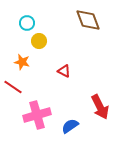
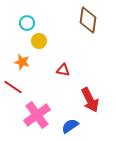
brown diamond: rotated 28 degrees clockwise
red triangle: moved 1 px left, 1 px up; rotated 16 degrees counterclockwise
red arrow: moved 10 px left, 7 px up
pink cross: rotated 20 degrees counterclockwise
